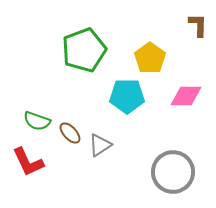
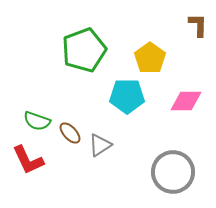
pink diamond: moved 5 px down
red L-shape: moved 2 px up
